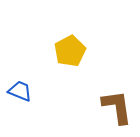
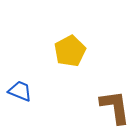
brown L-shape: moved 2 px left
